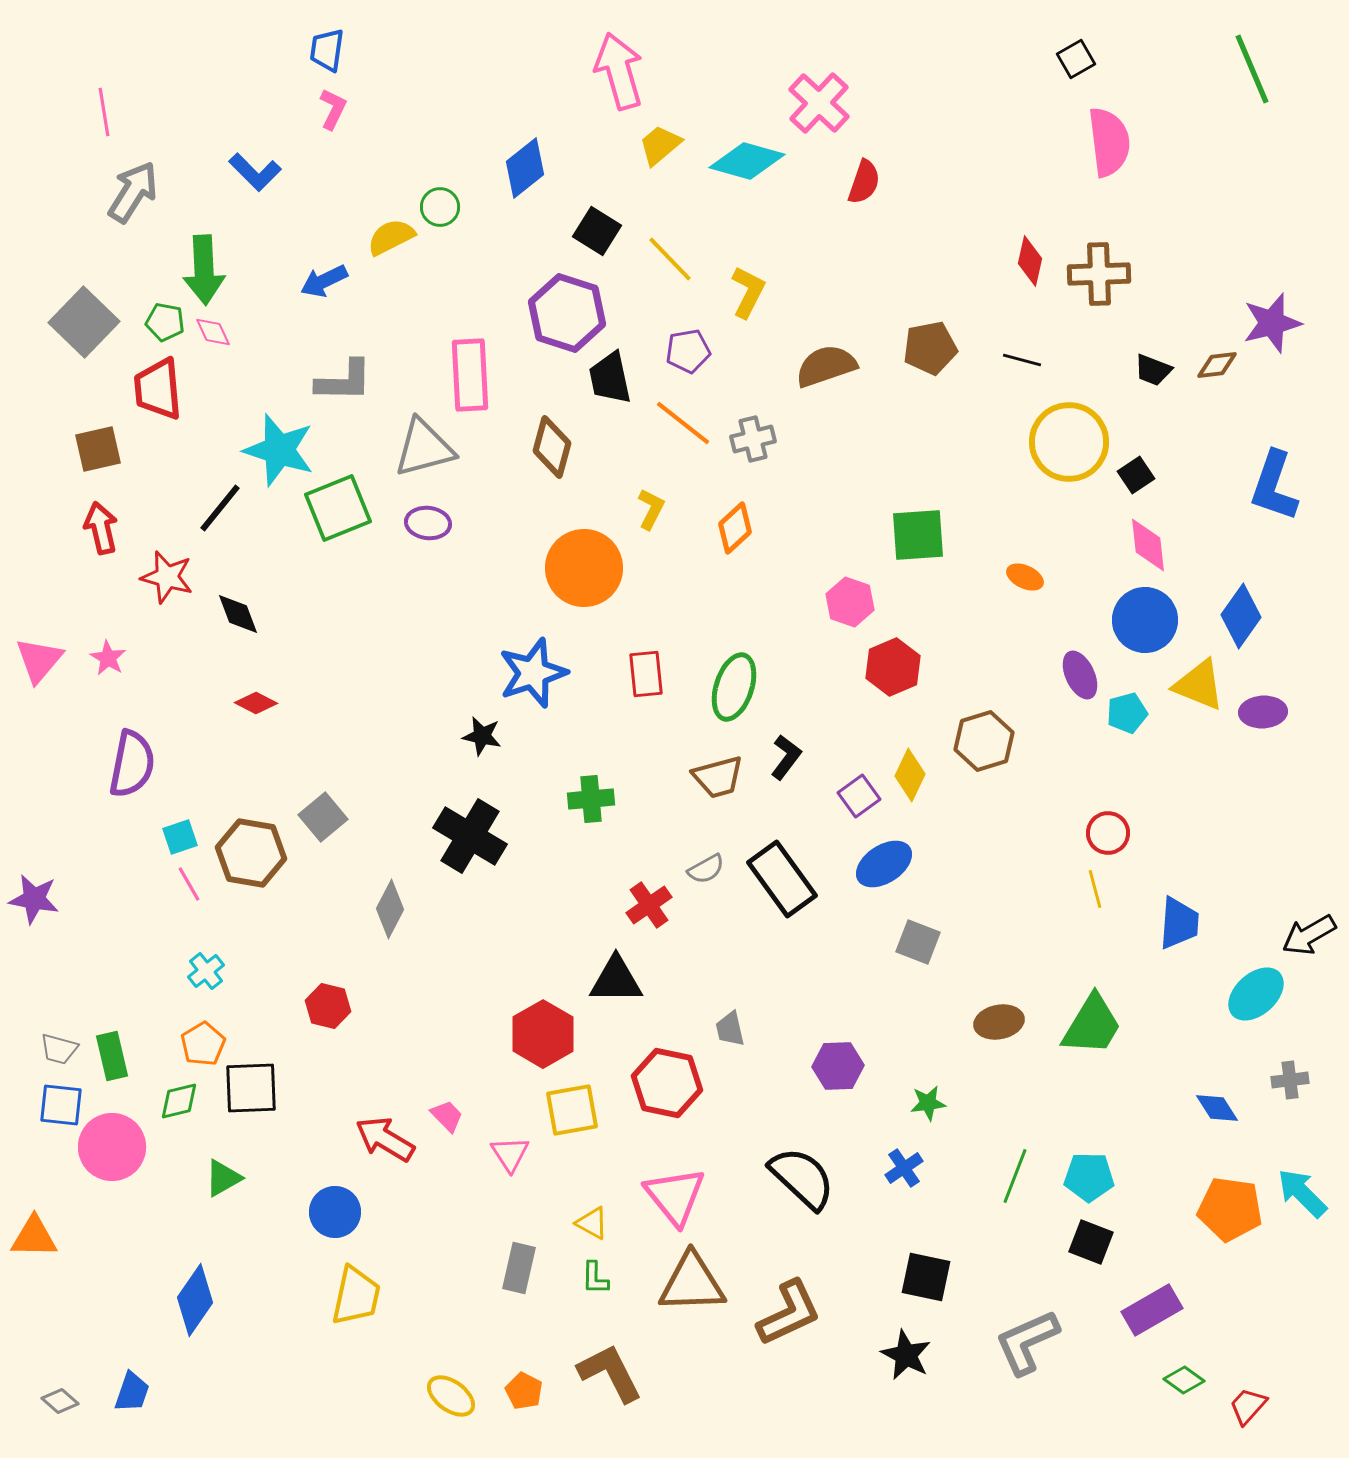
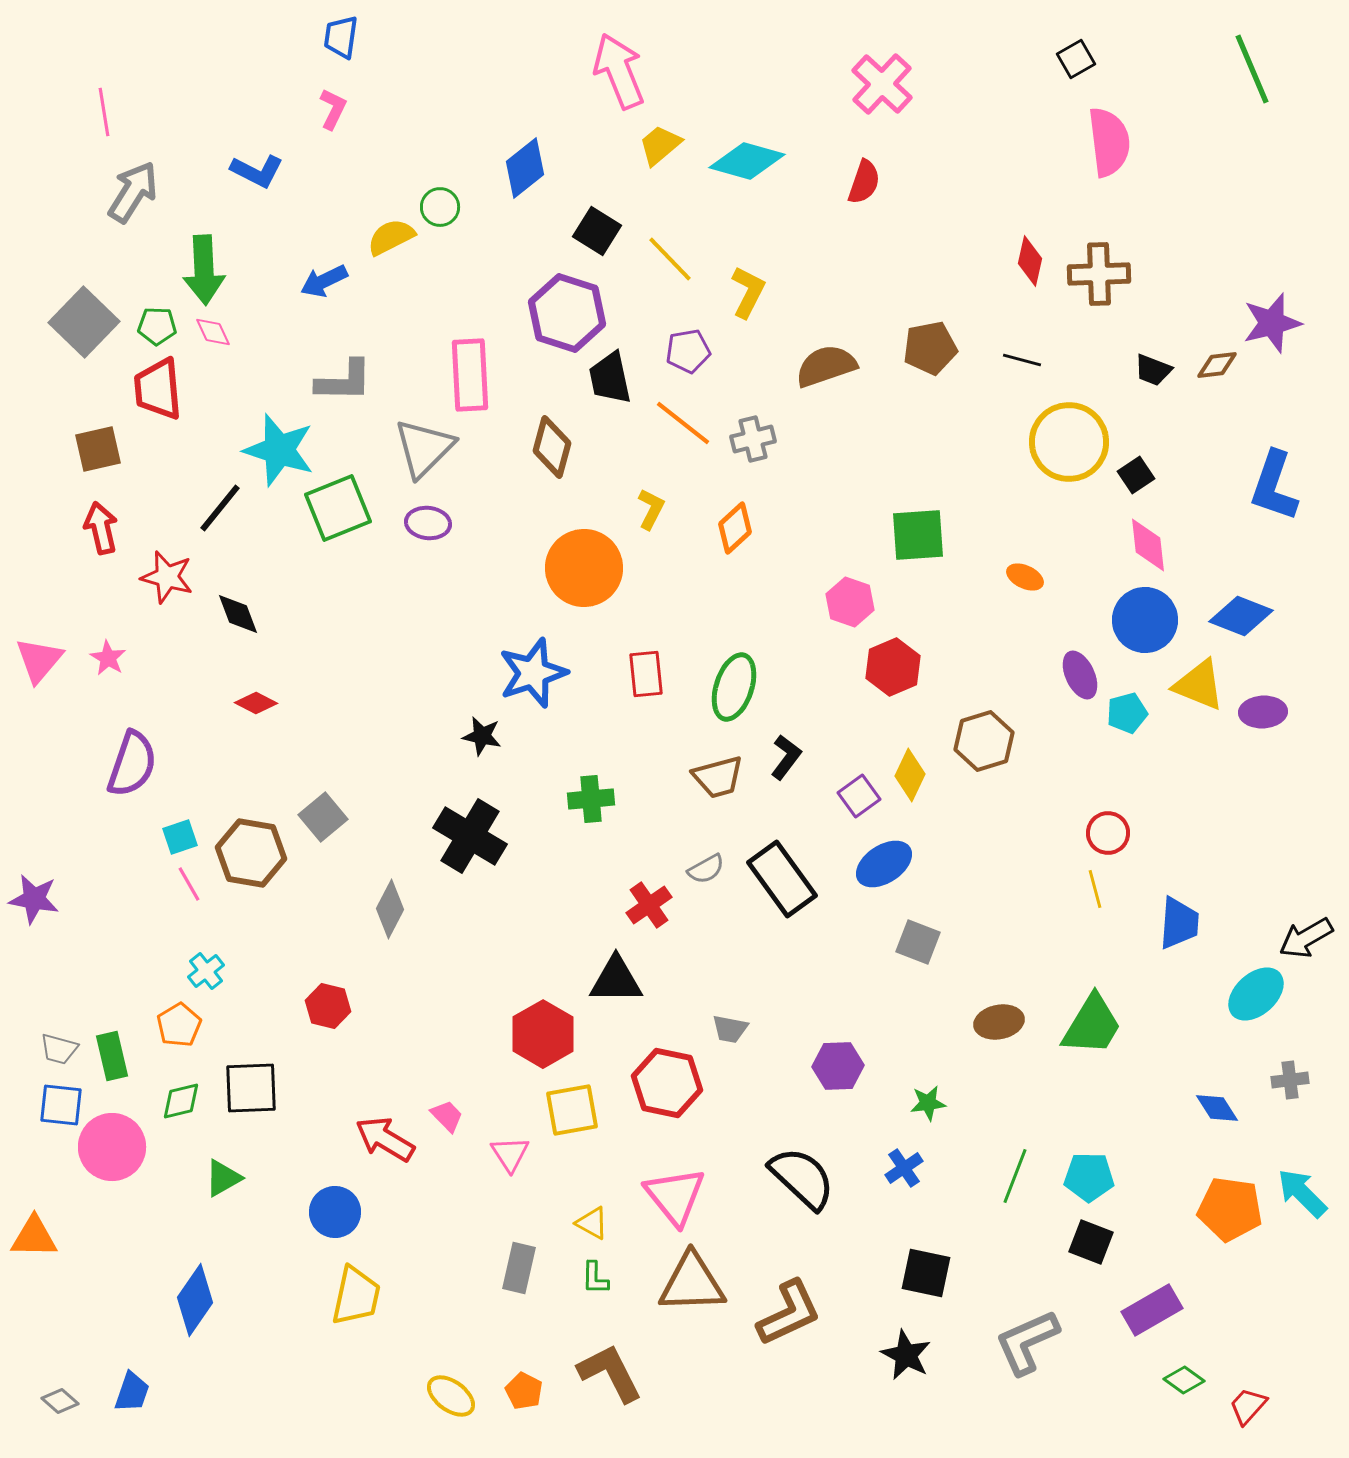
blue trapezoid at (327, 50): moved 14 px right, 13 px up
pink arrow at (619, 71): rotated 6 degrees counterclockwise
pink cross at (819, 103): moved 63 px right, 19 px up
blue L-shape at (255, 172): moved 2 px right, 1 px up; rotated 18 degrees counterclockwise
green pentagon at (165, 322): moved 8 px left, 4 px down; rotated 9 degrees counterclockwise
gray triangle at (424, 448): rotated 30 degrees counterclockwise
blue diamond at (1241, 616): rotated 76 degrees clockwise
purple semicircle at (132, 764): rotated 8 degrees clockwise
black arrow at (1309, 935): moved 3 px left, 3 px down
gray trapezoid at (730, 1029): rotated 66 degrees counterclockwise
orange pentagon at (203, 1044): moved 24 px left, 19 px up
green diamond at (179, 1101): moved 2 px right
black square at (926, 1277): moved 4 px up
